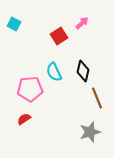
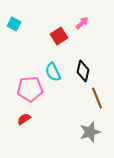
cyan semicircle: moved 1 px left
